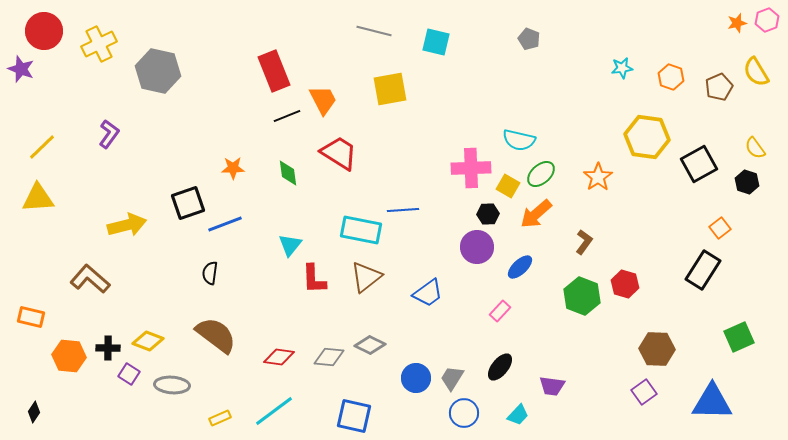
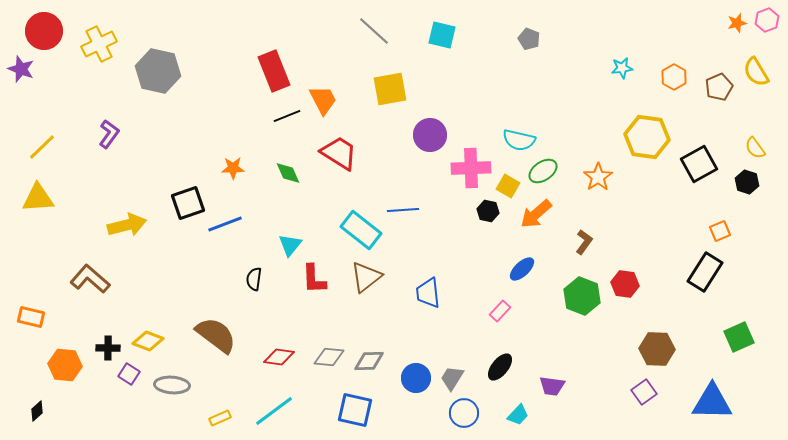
gray line at (374, 31): rotated 28 degrees clockwise
cyan square at (436, 42): moved 6 px right, 7 px up
orange hexagon at (671, 77): moved 3 px right; rotated 10 degrees clockwise
green diamond at (288, 173): rotated 16 degrees counterclockwise
green ellipse at (541, 174): moved 2 px right, 3 px up; rotated 8 degrees clockwise
black hexagon at (488, 214): moved 3 px up; rotated 15 degrees clockwise
orange square at (720, 228): moved 3 px down; rotated 15 degrees clockwise
cyan rectangle at (361, 230): rotated 27 degrees clockwise
purple circle at (477, 247): moved 47 px left, 112 px up
blue ellipse at (520, 267): moved 2 px right, 2 px down
black rectangle at (703, 270): moved 2 px right, 2 px down
black semicircle at (210, 273): moved 44 px right, 6 px down
red hexagon at (625, 284): rotated 8 degrees counterclockwise
blue trapezoid at (428, 293): rotated 120 degrees clockwise
gray diamond at (370, 345): moved 1 px left, 16 px down; rotated 28 degrees counterclockwise
orange hexagon at (69, 356): moved 4 px left, 9 px down
black diamond at (34, 412): moved 3 px right, 1 px up; rotated 15 degrees clockwise
blue square at (354, 416): moved 1 px right, 6 px up
